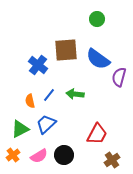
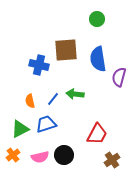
blue semicircle: rotated 45 degrees clockwise
blue cross: moved 1 px right; rotated 24 degrees counterclockwise
blue line: moved 4 px right, 4 px down
blue trapezoid: rotated 25 degrees clockwise
pink semicircle: moved 1 px right, 1 px down; rotated 18 degrees clockwise
